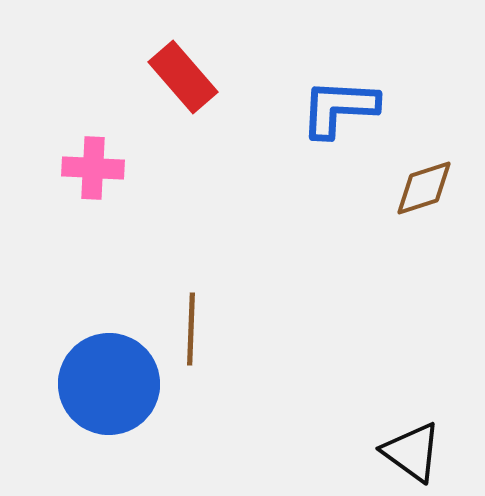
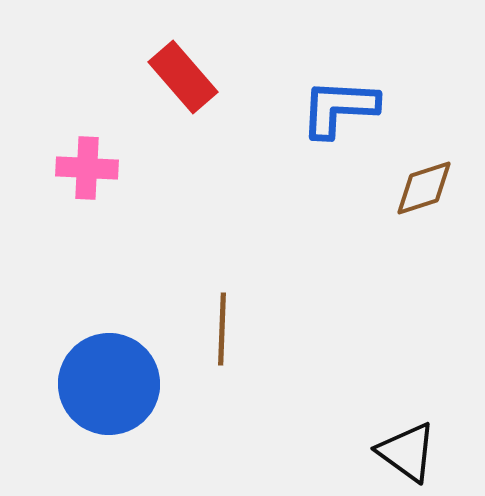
pink cross: moved 6 px left
brown line: moved 31 px right
black triangle: moved 5 px left
